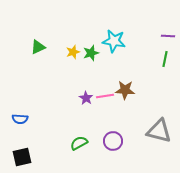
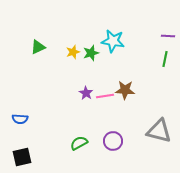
cyan star: moved 1 px left
purple star: moved 5 px up
